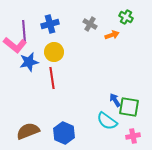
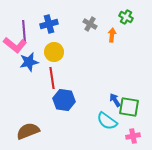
blue cross: moved 1 px left
orange arrow: rotated 64 degrees counterclockwise
blue hexagon: moved 33 px up; rotated 15 degrees counterclockwise
